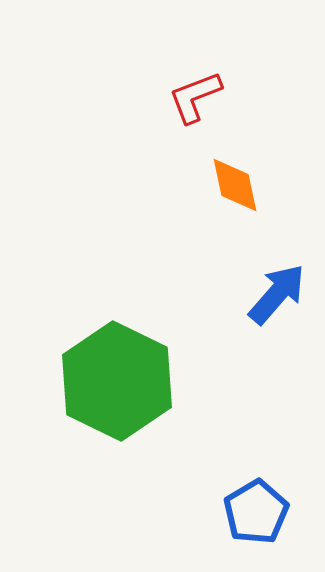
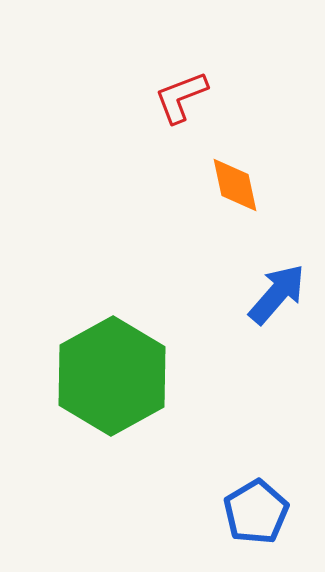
red L-shape: moved 14 px left
green hexagon: moved 5 px left, 5 px up; rotated 5 degrees clockwise
